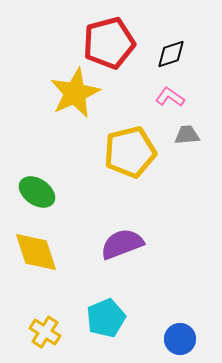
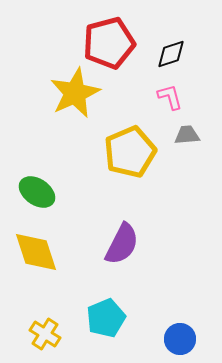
pink L-shape: rotated 40 degrees clockwise
yellow pentagon: rotated 9 degrees counterclockwise
purple semicircle: rotated 138 degrees clockwise
yellow cross: moved 2 px down
